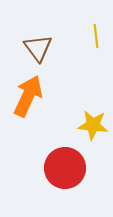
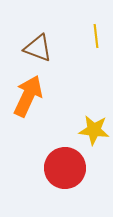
brown triangle: rotated 32 degrees counterclockwise
yellow star: moved 1 px right, 5 px down
